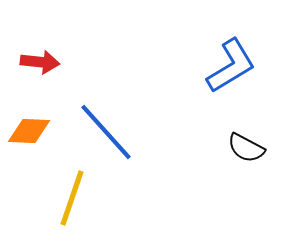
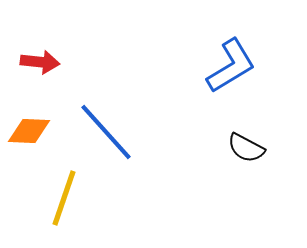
yellow line: moved 8 px left
